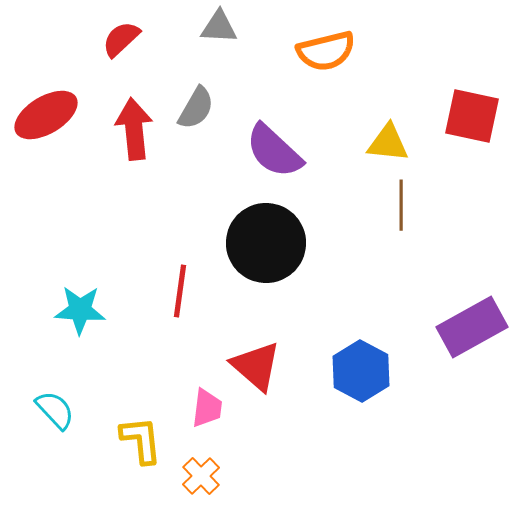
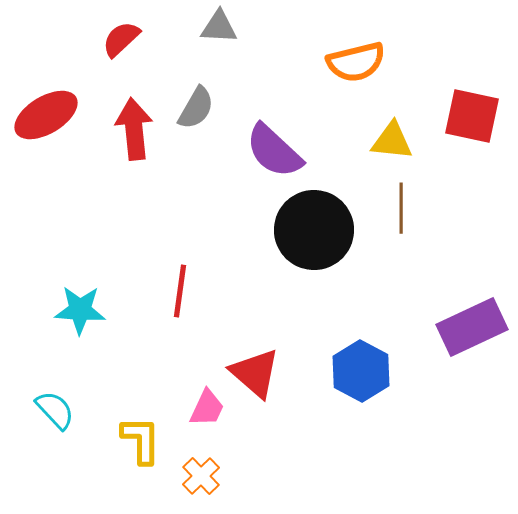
orange semicircle: moved 30 px right, 11 px down
yellow triangle: moved 4 px right, 2 px up
brown line: moved 3 px down
black circle: moved 48 px right, 13 px up
purple rectangle: rotated 4 degrees clockwise
red triangle: moved 1 px left, 7 px down
pink trapezoid: rotated 18 degrees clockwise
yellow L-shape: rotated 6 degrees clockwise
